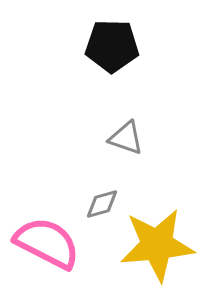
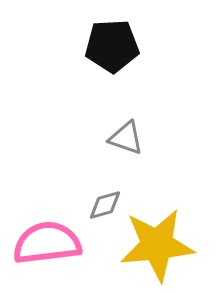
black pentagon: rotated 4 degrees counterclockwise
gray diamond: moved 3 px right, 1 px down
pink semicircle: rotated 34 degrees counterclockwise
